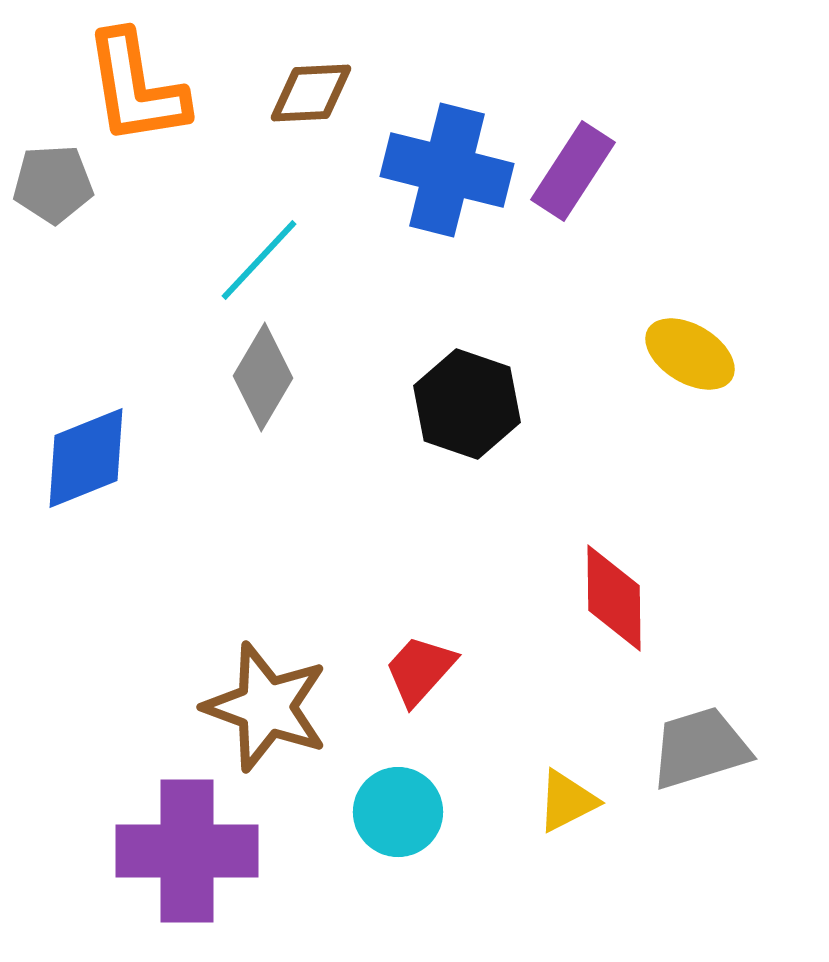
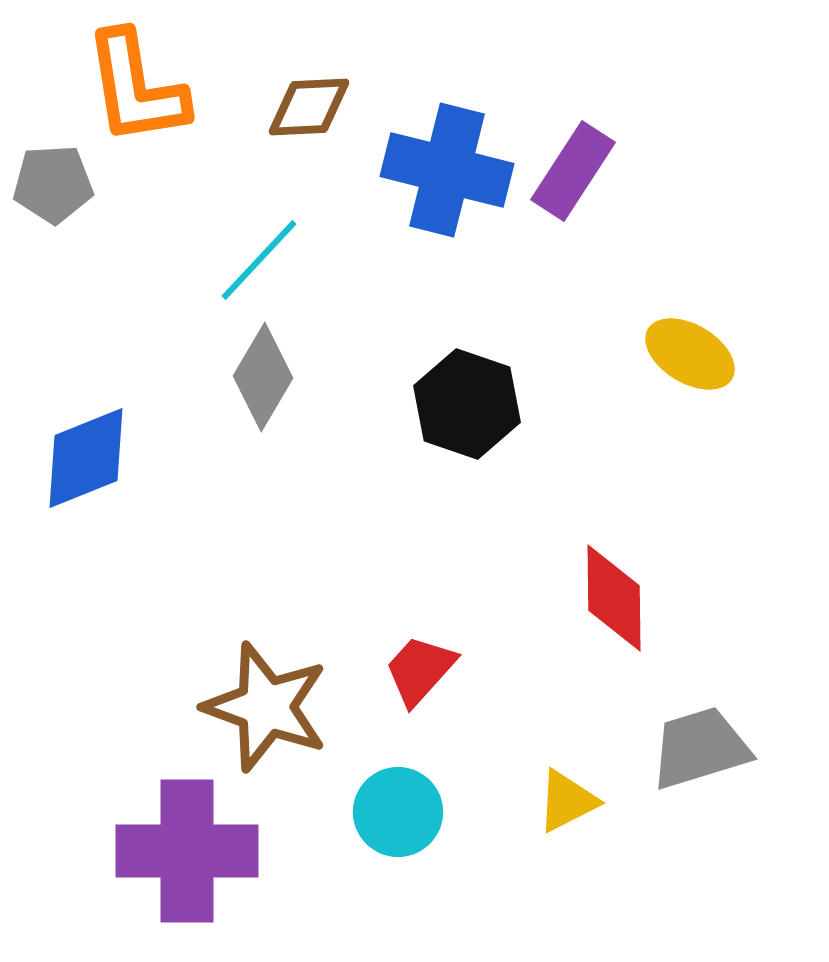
brown diamond: moved 2 px left, 14 px down
